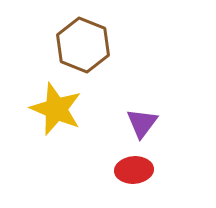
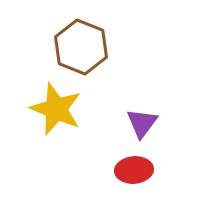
brown hexagon: moved 2 px left, 2 px down
